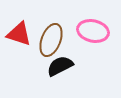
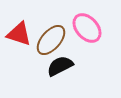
pink ellipse: moved 6 px left, 3 px up; rotated 36 degrees clockwise
brown ellipse: rotated 20 degrees clockwise
